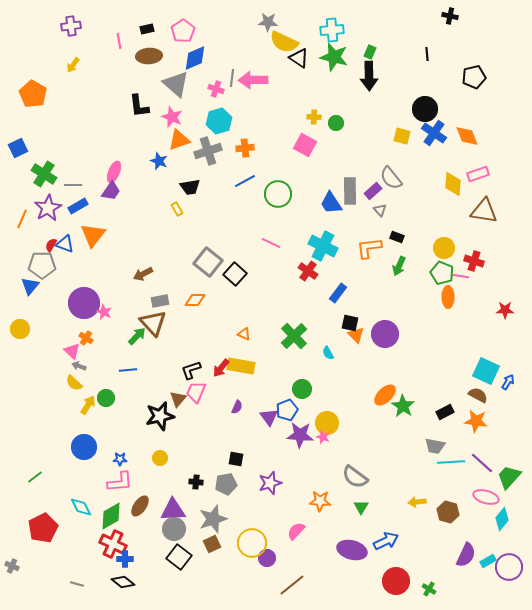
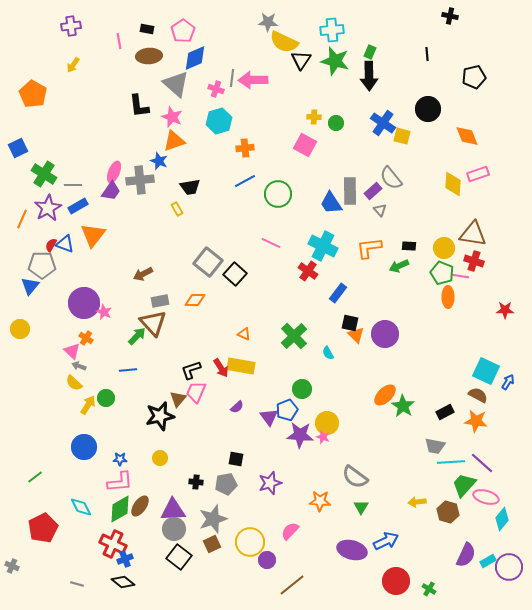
black rectangle at (147, 29): rotated 24 degrees clockwise
green star at (334, 57): moved 1 px right, 4 px down
black triangle at (299, 58): moved 2 px right, 2 px down; rotated 30 degrees clockwise
black circle at (425, 109): moved 3 px right
blue cross at (434, 133): moved 51 px left, 10 px up
orange triangle at (179, 140): moved 5 px left, 1 px down
gray cross at (208, 151): moved 68 px left, 29 px down; rotated 12 degrees clockwise
brown triangle at (484, 211): moved 11 px left, 23 px down
black rectangle at (397, 237): moved 12 px right, 9 px down; rotated 16 degrees counterclockwise
green arrow at (399, 266): rotated 42 degrees clockwise
red arrow at (221, 368): rotated 72 degrees counterclockwise
purple semicircle at (237, 407): rotated 24 degrees clockwise
green trapezoid at (509, 477): moved 45 px left, 8 px down
green diamond at (111, 516): moved 9 px right, 7 px up
pink semicircle at (296, 531): moved 6 px left
yellow circle at (252, 543): moved 2 px left, 1 px up
purple circle at (267, 558): moved 2 px down
blue cross at (125, 559): rotated 21 degrees counterclockwise
